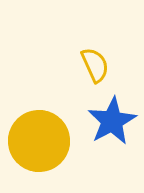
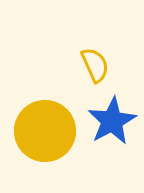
yellow circle: moved 6 px right, 10 px up
